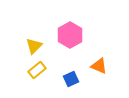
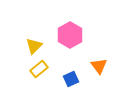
orange triangle: rotated 30 degrees clockwise
yellow rectangle: moved 2 px right, 1 px up
